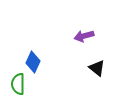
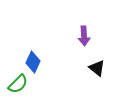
purple arrow: rotated 78 degrees counterclockwise
green semicircle: rotated 135 degrees counterclockwise
